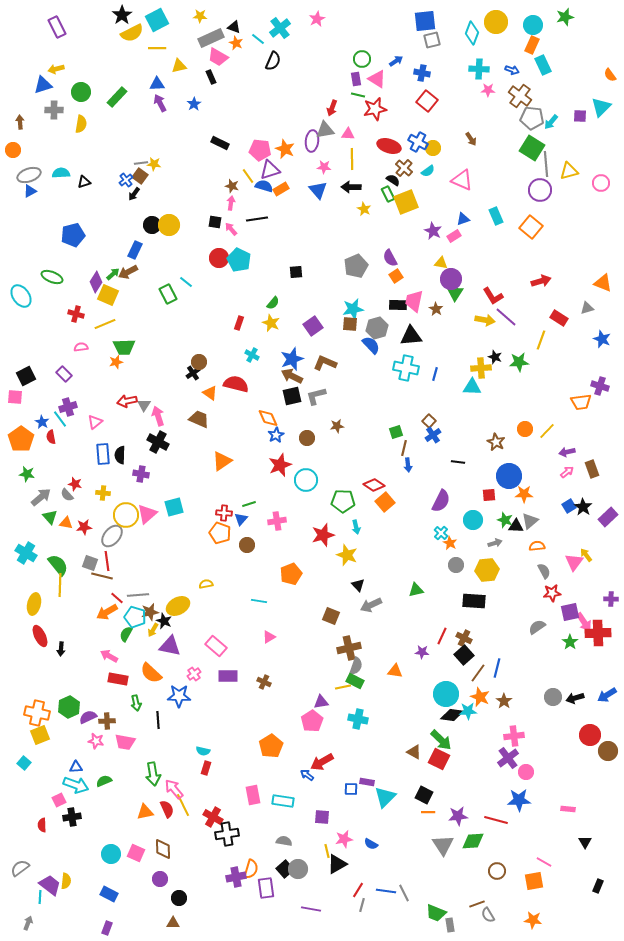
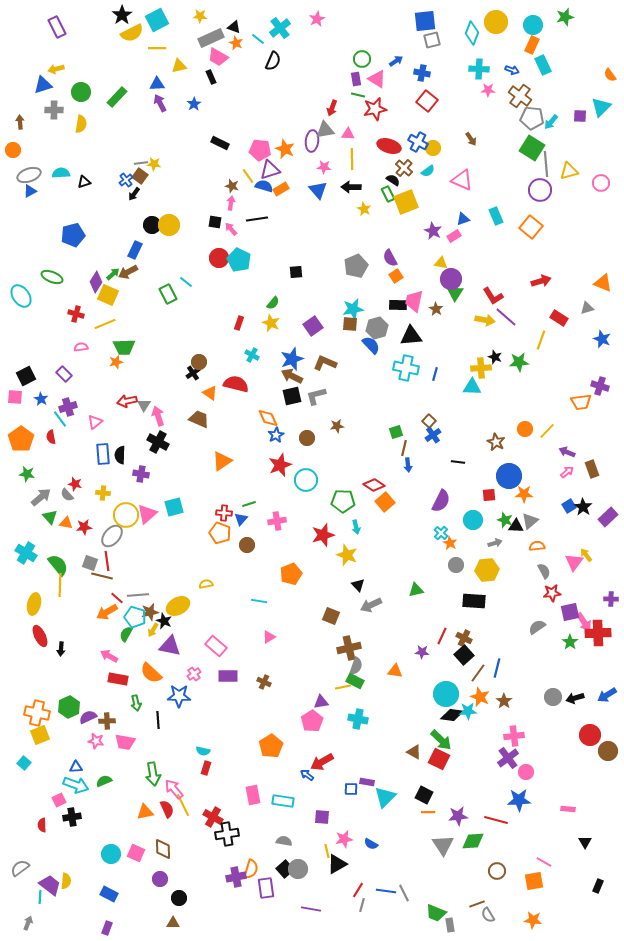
blue star at (42, 422): moved 1 px left, 23 px up
purple arrow at (567, 452): rotated 35 degrees clockwise
